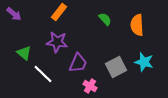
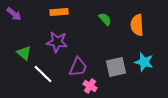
orange rectangle: rotated 48 degrees clockwise
purple trapezoid: moved 4 px down
gray square: rotated 15 degrees clockwise
